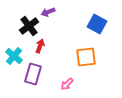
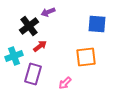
blue square: rotated 24 degrees counterclockwise
red arrow: rotated 32 degrees clockwise
cyan cross: rotated 30 degrees clockwise
pink arrow: moved 2 px left, 1 px up
